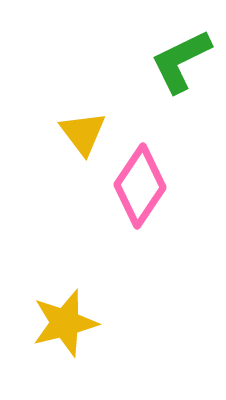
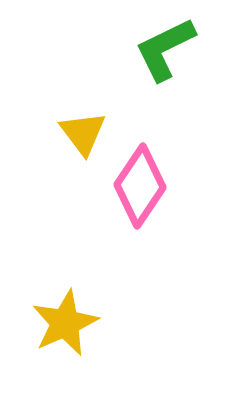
green L-shape: moved 16 px left, 12 px up
yellow star: rotated 10 degrees counterclockwise
